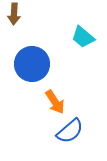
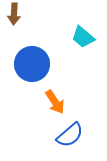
blue semicircle: moved 4 px down
